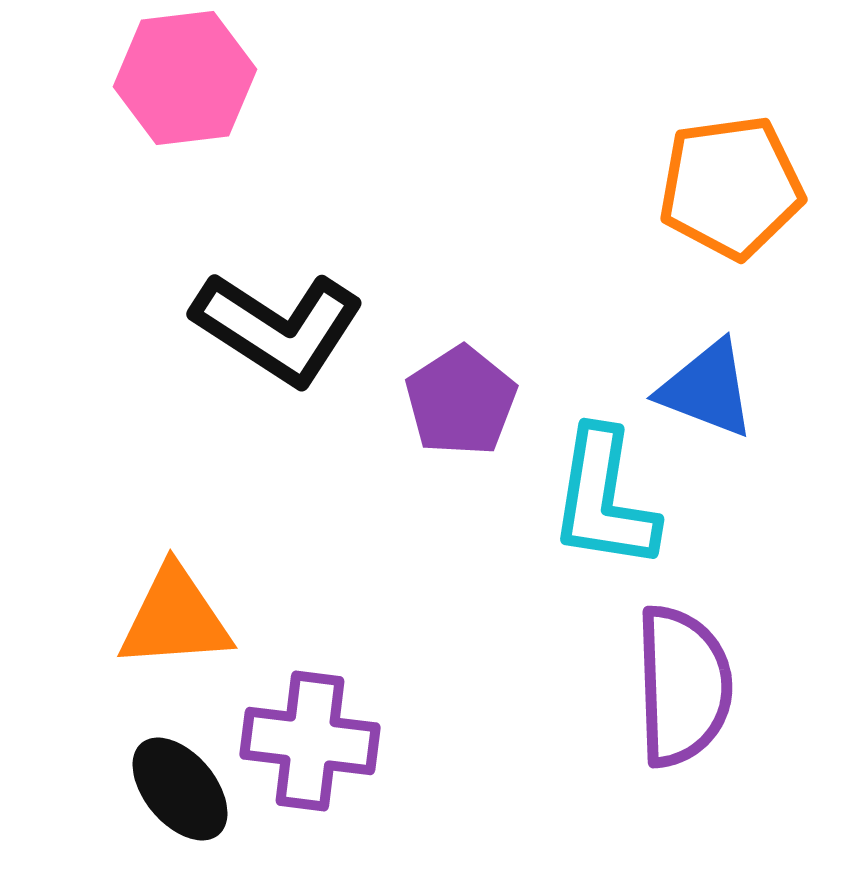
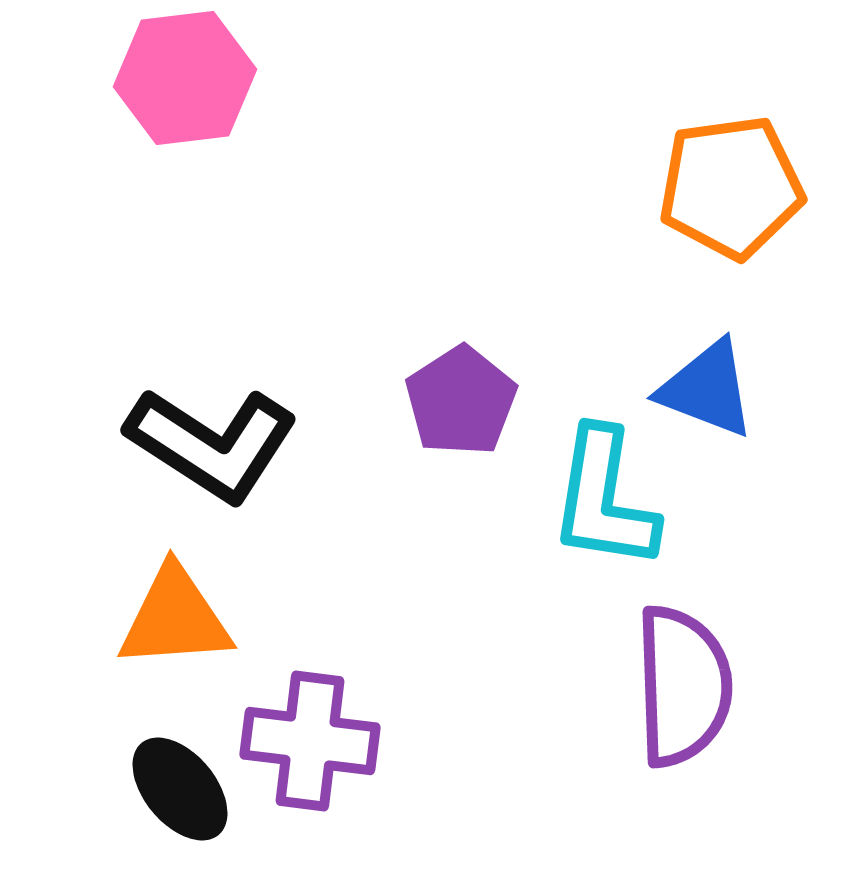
black L-shape: moved 66 px left, 116 px down
